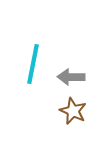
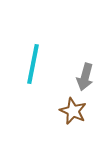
gray arrow: moved 14 px right; rotated 76 degrees counterclockwise
